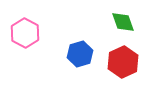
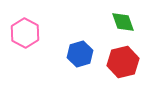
red hexagon: rotated 12 degrees clockwise
